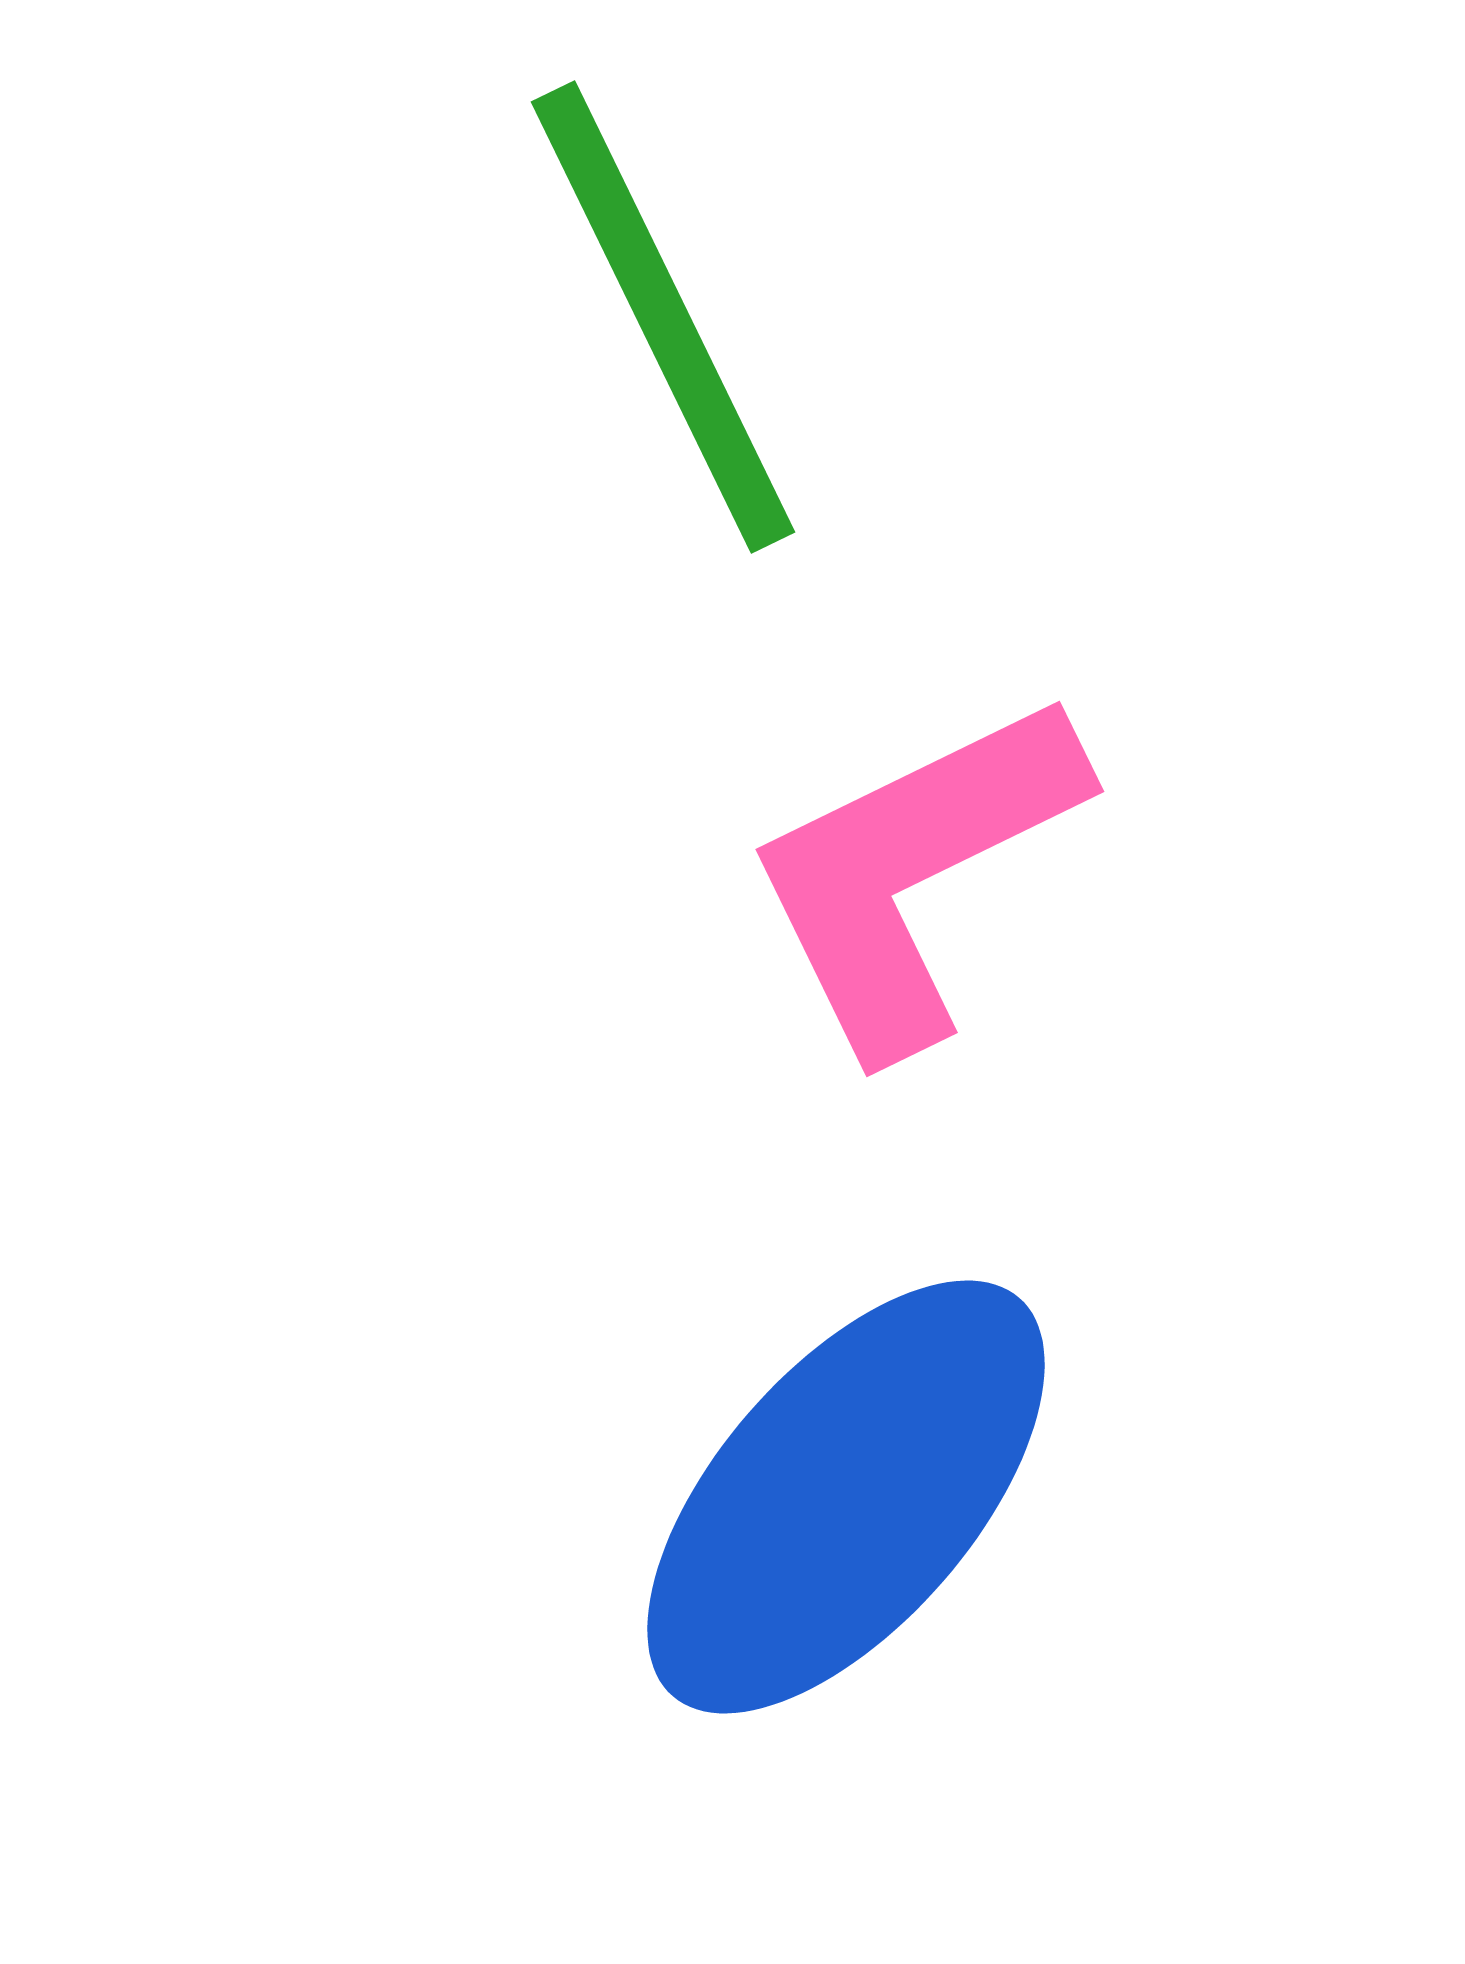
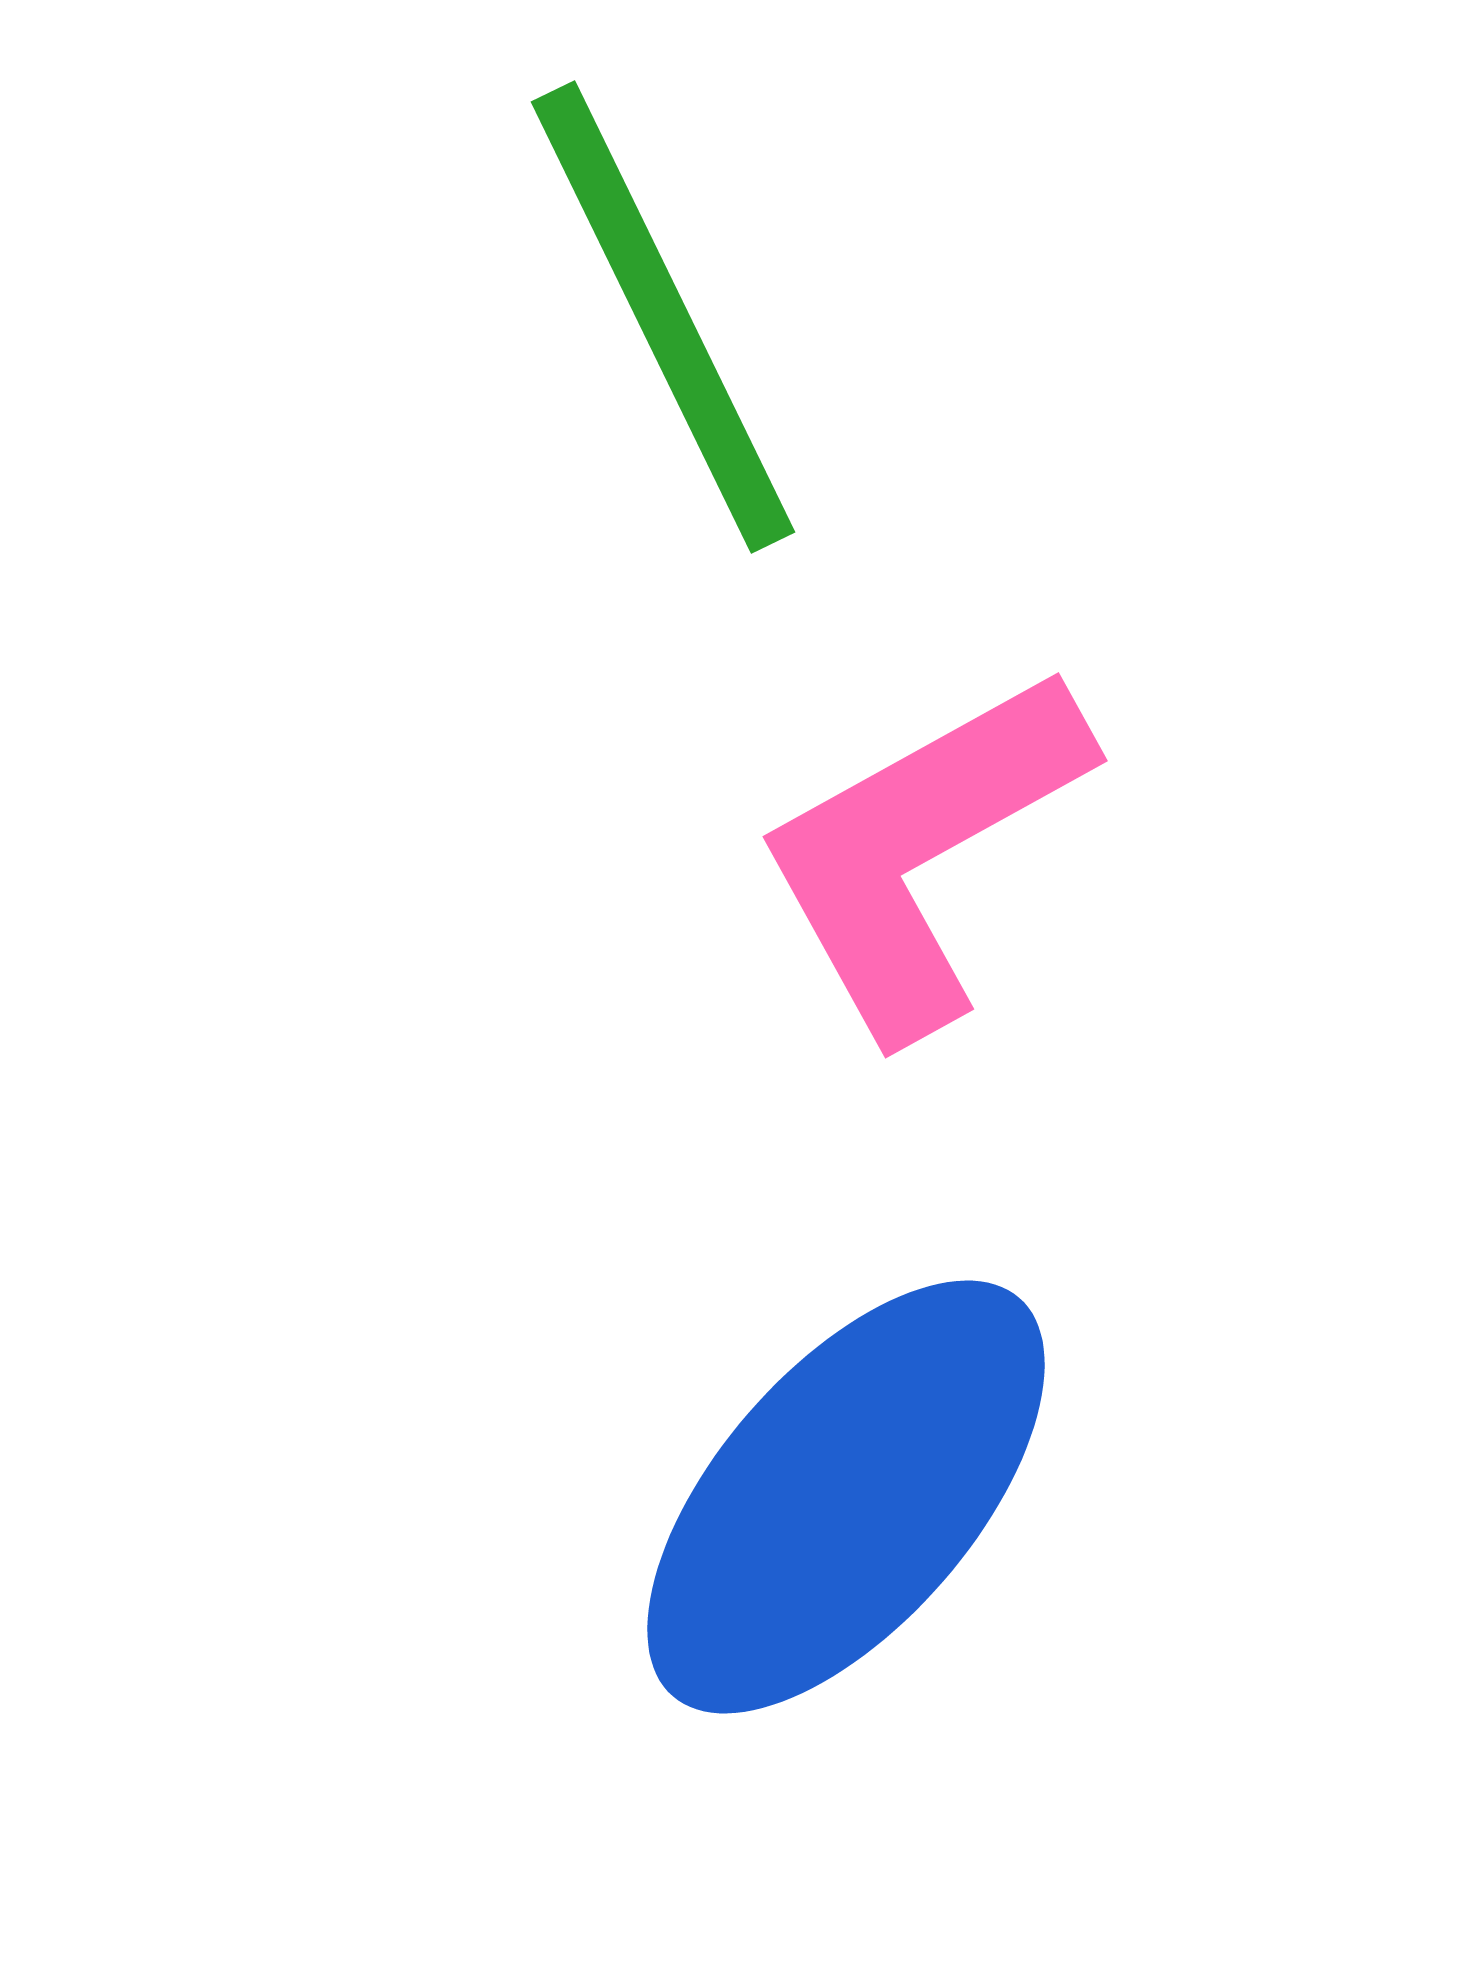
pink L-shape: moved 8 px right, 21 px up; rotated 3 degrees counterclockwise
